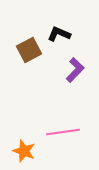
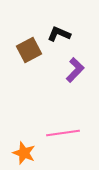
pink line: moved 1 px down
orange star: moved 2 px down
